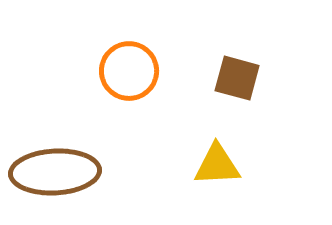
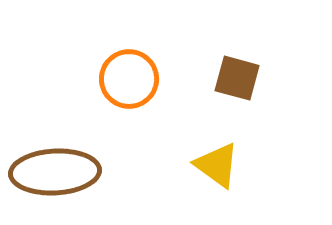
orange circle: moved 8 px down
yellow triangle: rotated 39 degrees clockwise
